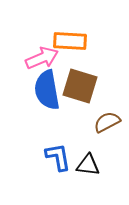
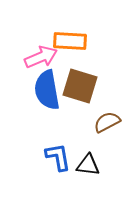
pink arrow: moved 1 px left, 1 px up
